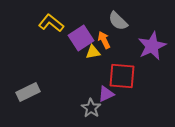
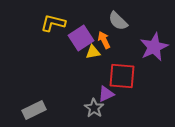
yellow L-shape: moved 2 px right; rotated 25 degrees counterclockwise
purple star: moved 2 px right, 1 px down
gray rectangle: moved 6 px right, 18 px down
gray star: moved 3 px right
